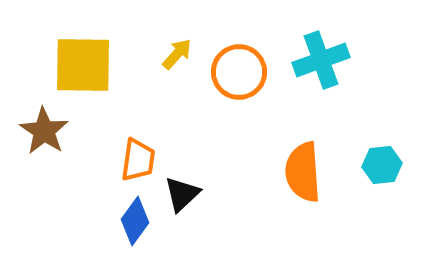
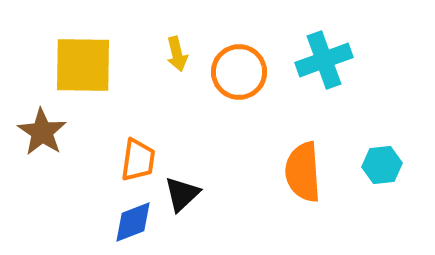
yellow arrow: rotated 124 degrees clockwise
cyan cross: moved 3 px right
brown star: moved 2 px left, 1 px down
blue diamond: moved 2 px left, 1 px down; rotated 33 degrees clockwise
